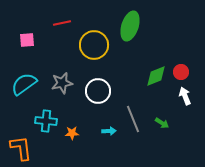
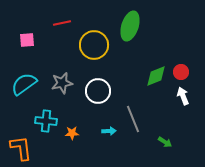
white arrow: moved 2 px left
green arrow: moved 3 px right, 19 px down
